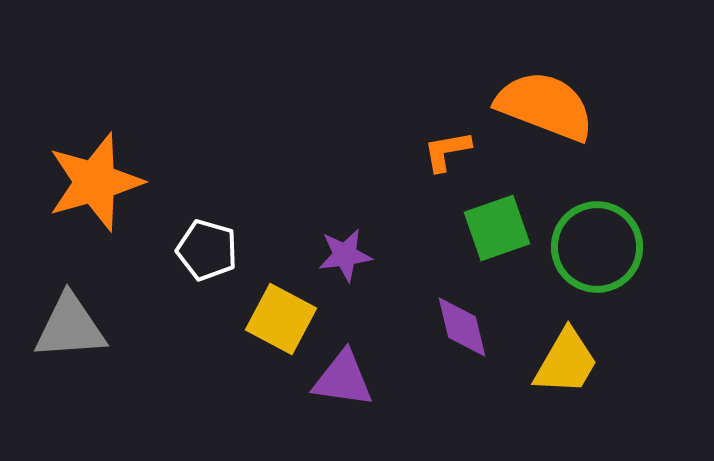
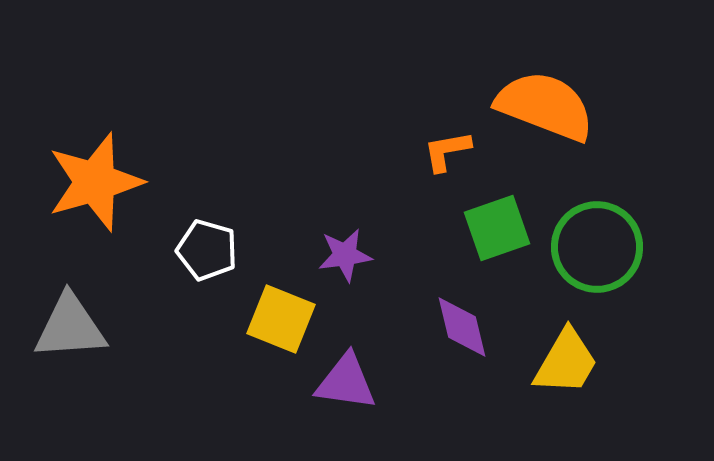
yellow square: rotated 6 degrees counterclockwise
purple triangle: moved 3 px right, 3 px down
